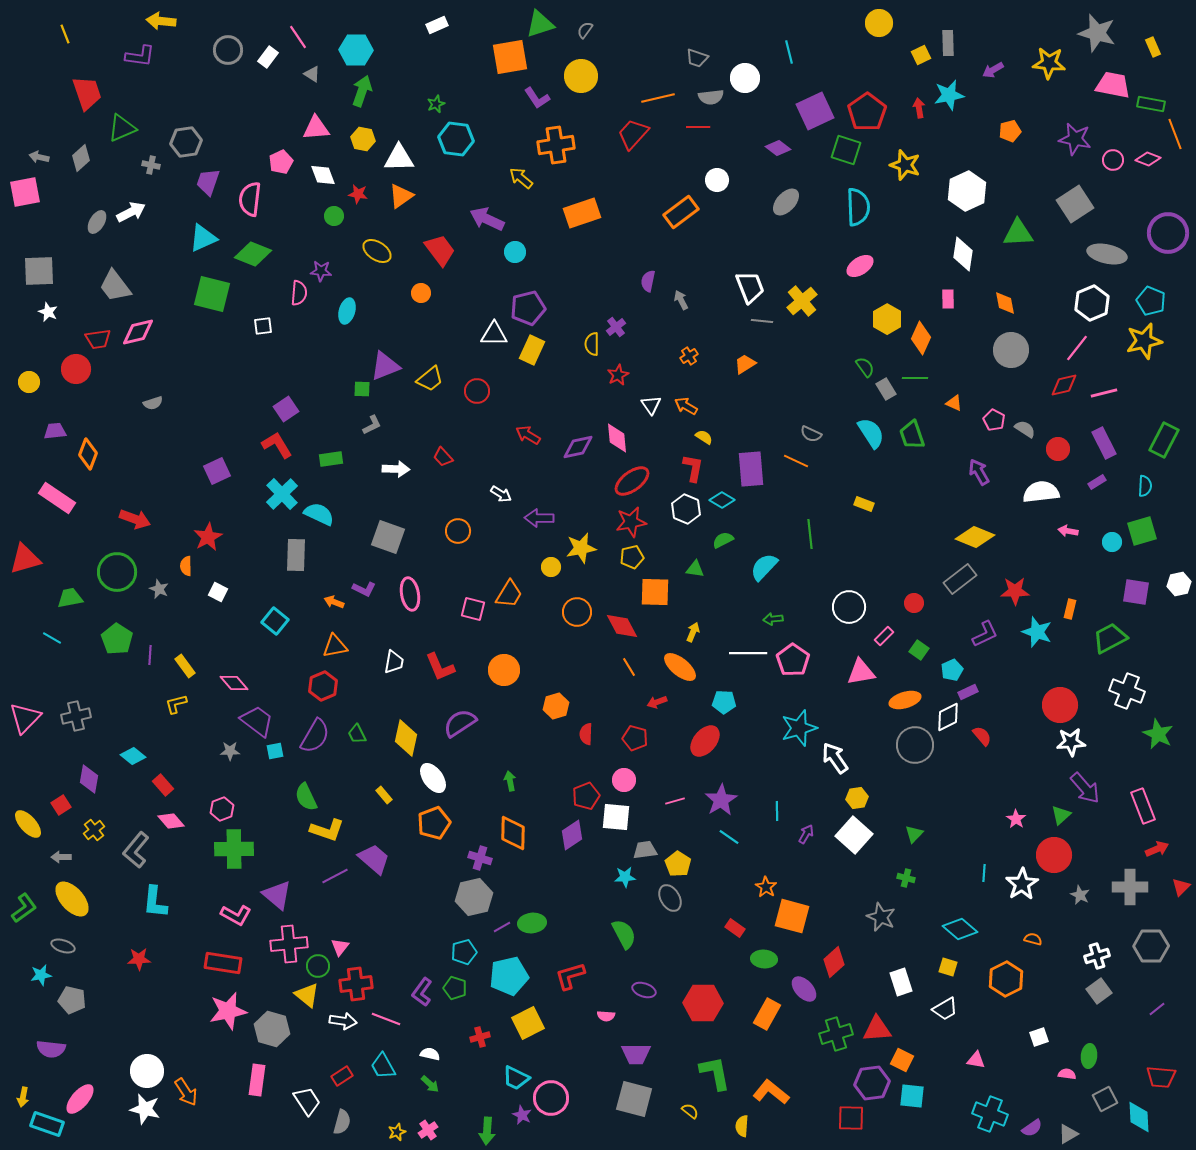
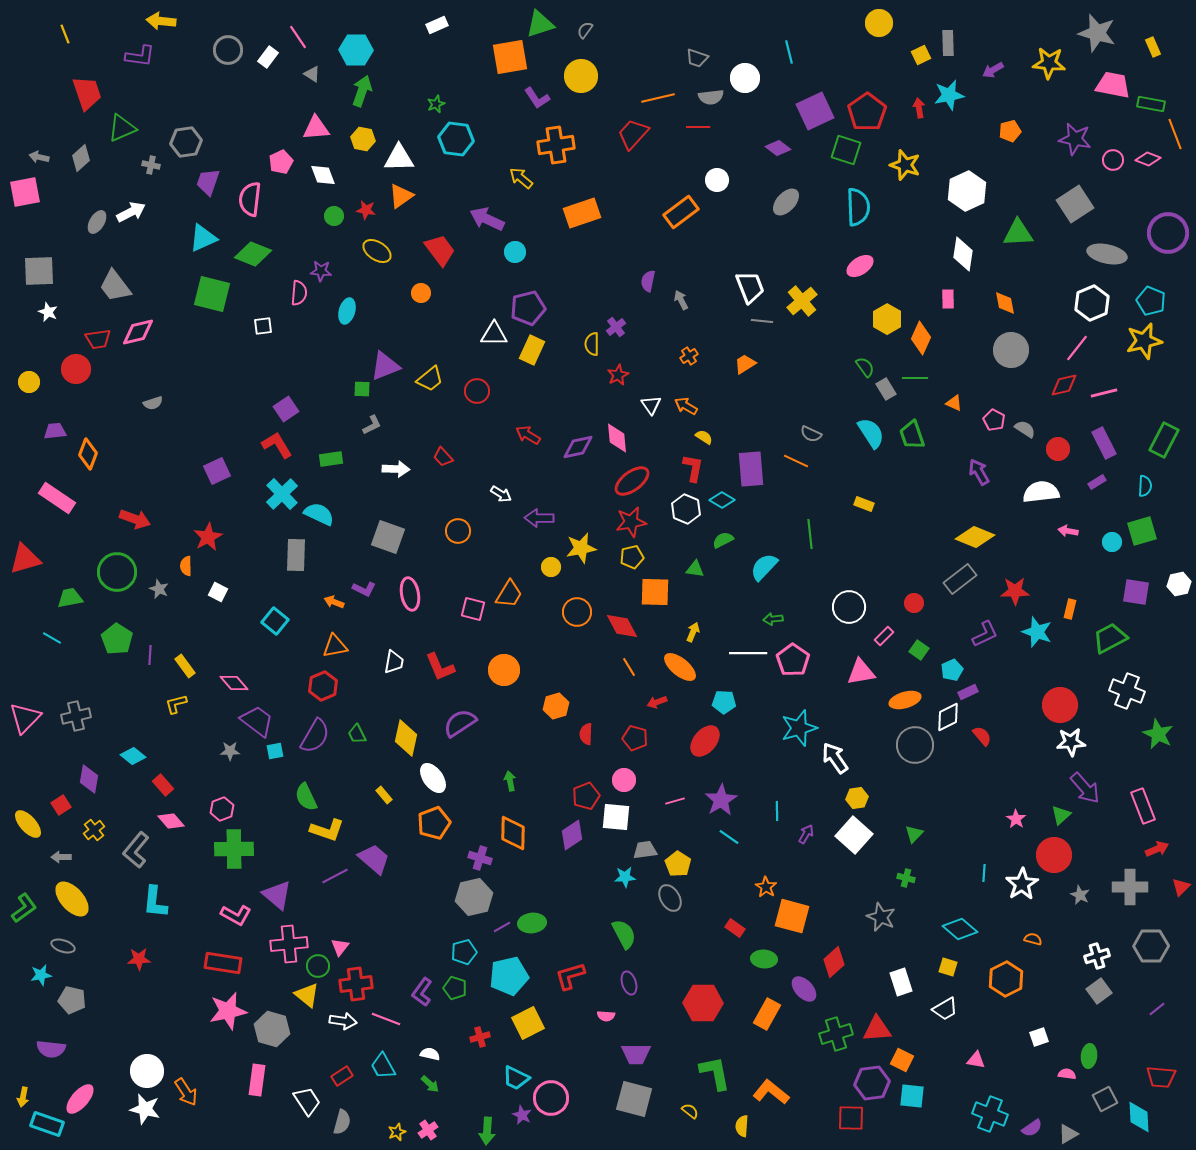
red star at (358, 194): moved 8 px right, 16 px down
purple ellipse at (644, 990): moved 15 px left, 7 px up; rotated 55 degrees clockwise
